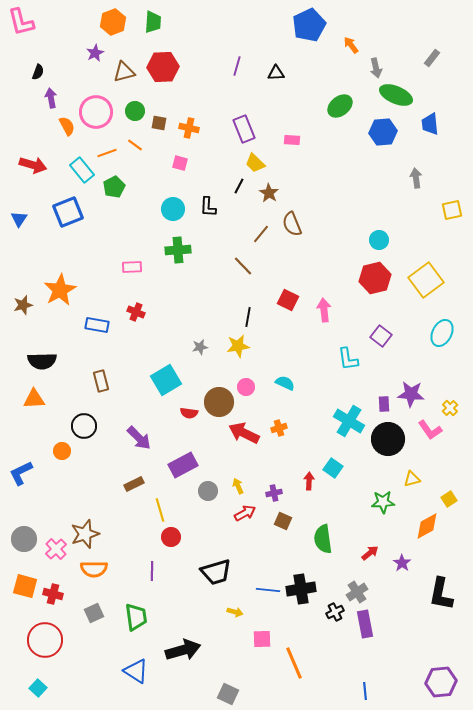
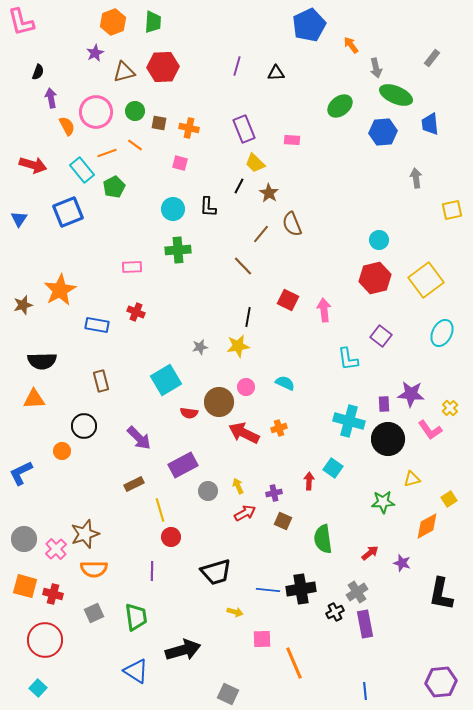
cyan cross at (349, 421): rotated 16 degrees counterclockwise
purple star at (402, 563): rotated 18 degrees counterclockwise
